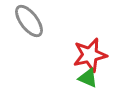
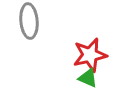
gray ellipse: rotated 32 degrees clockwise
